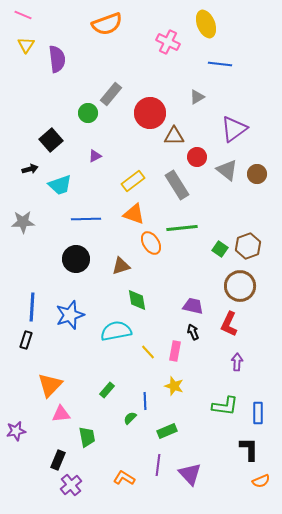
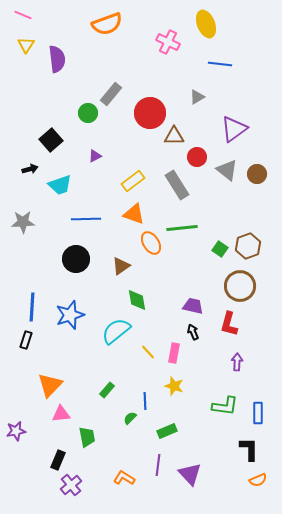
brown triangle at (121, 266): rotated 18 degrees counterclockwise
red L-shape at (229, 324): rotated 10 degrees counterclockwise
cyan semicircle at (116, 331): rotated 28 degrees counterclockwise
pink rectangle at (175, 351): moved 1 px left, 2 px down
orange semicircle at (261, 481): moved 3 px left, 1 px up
